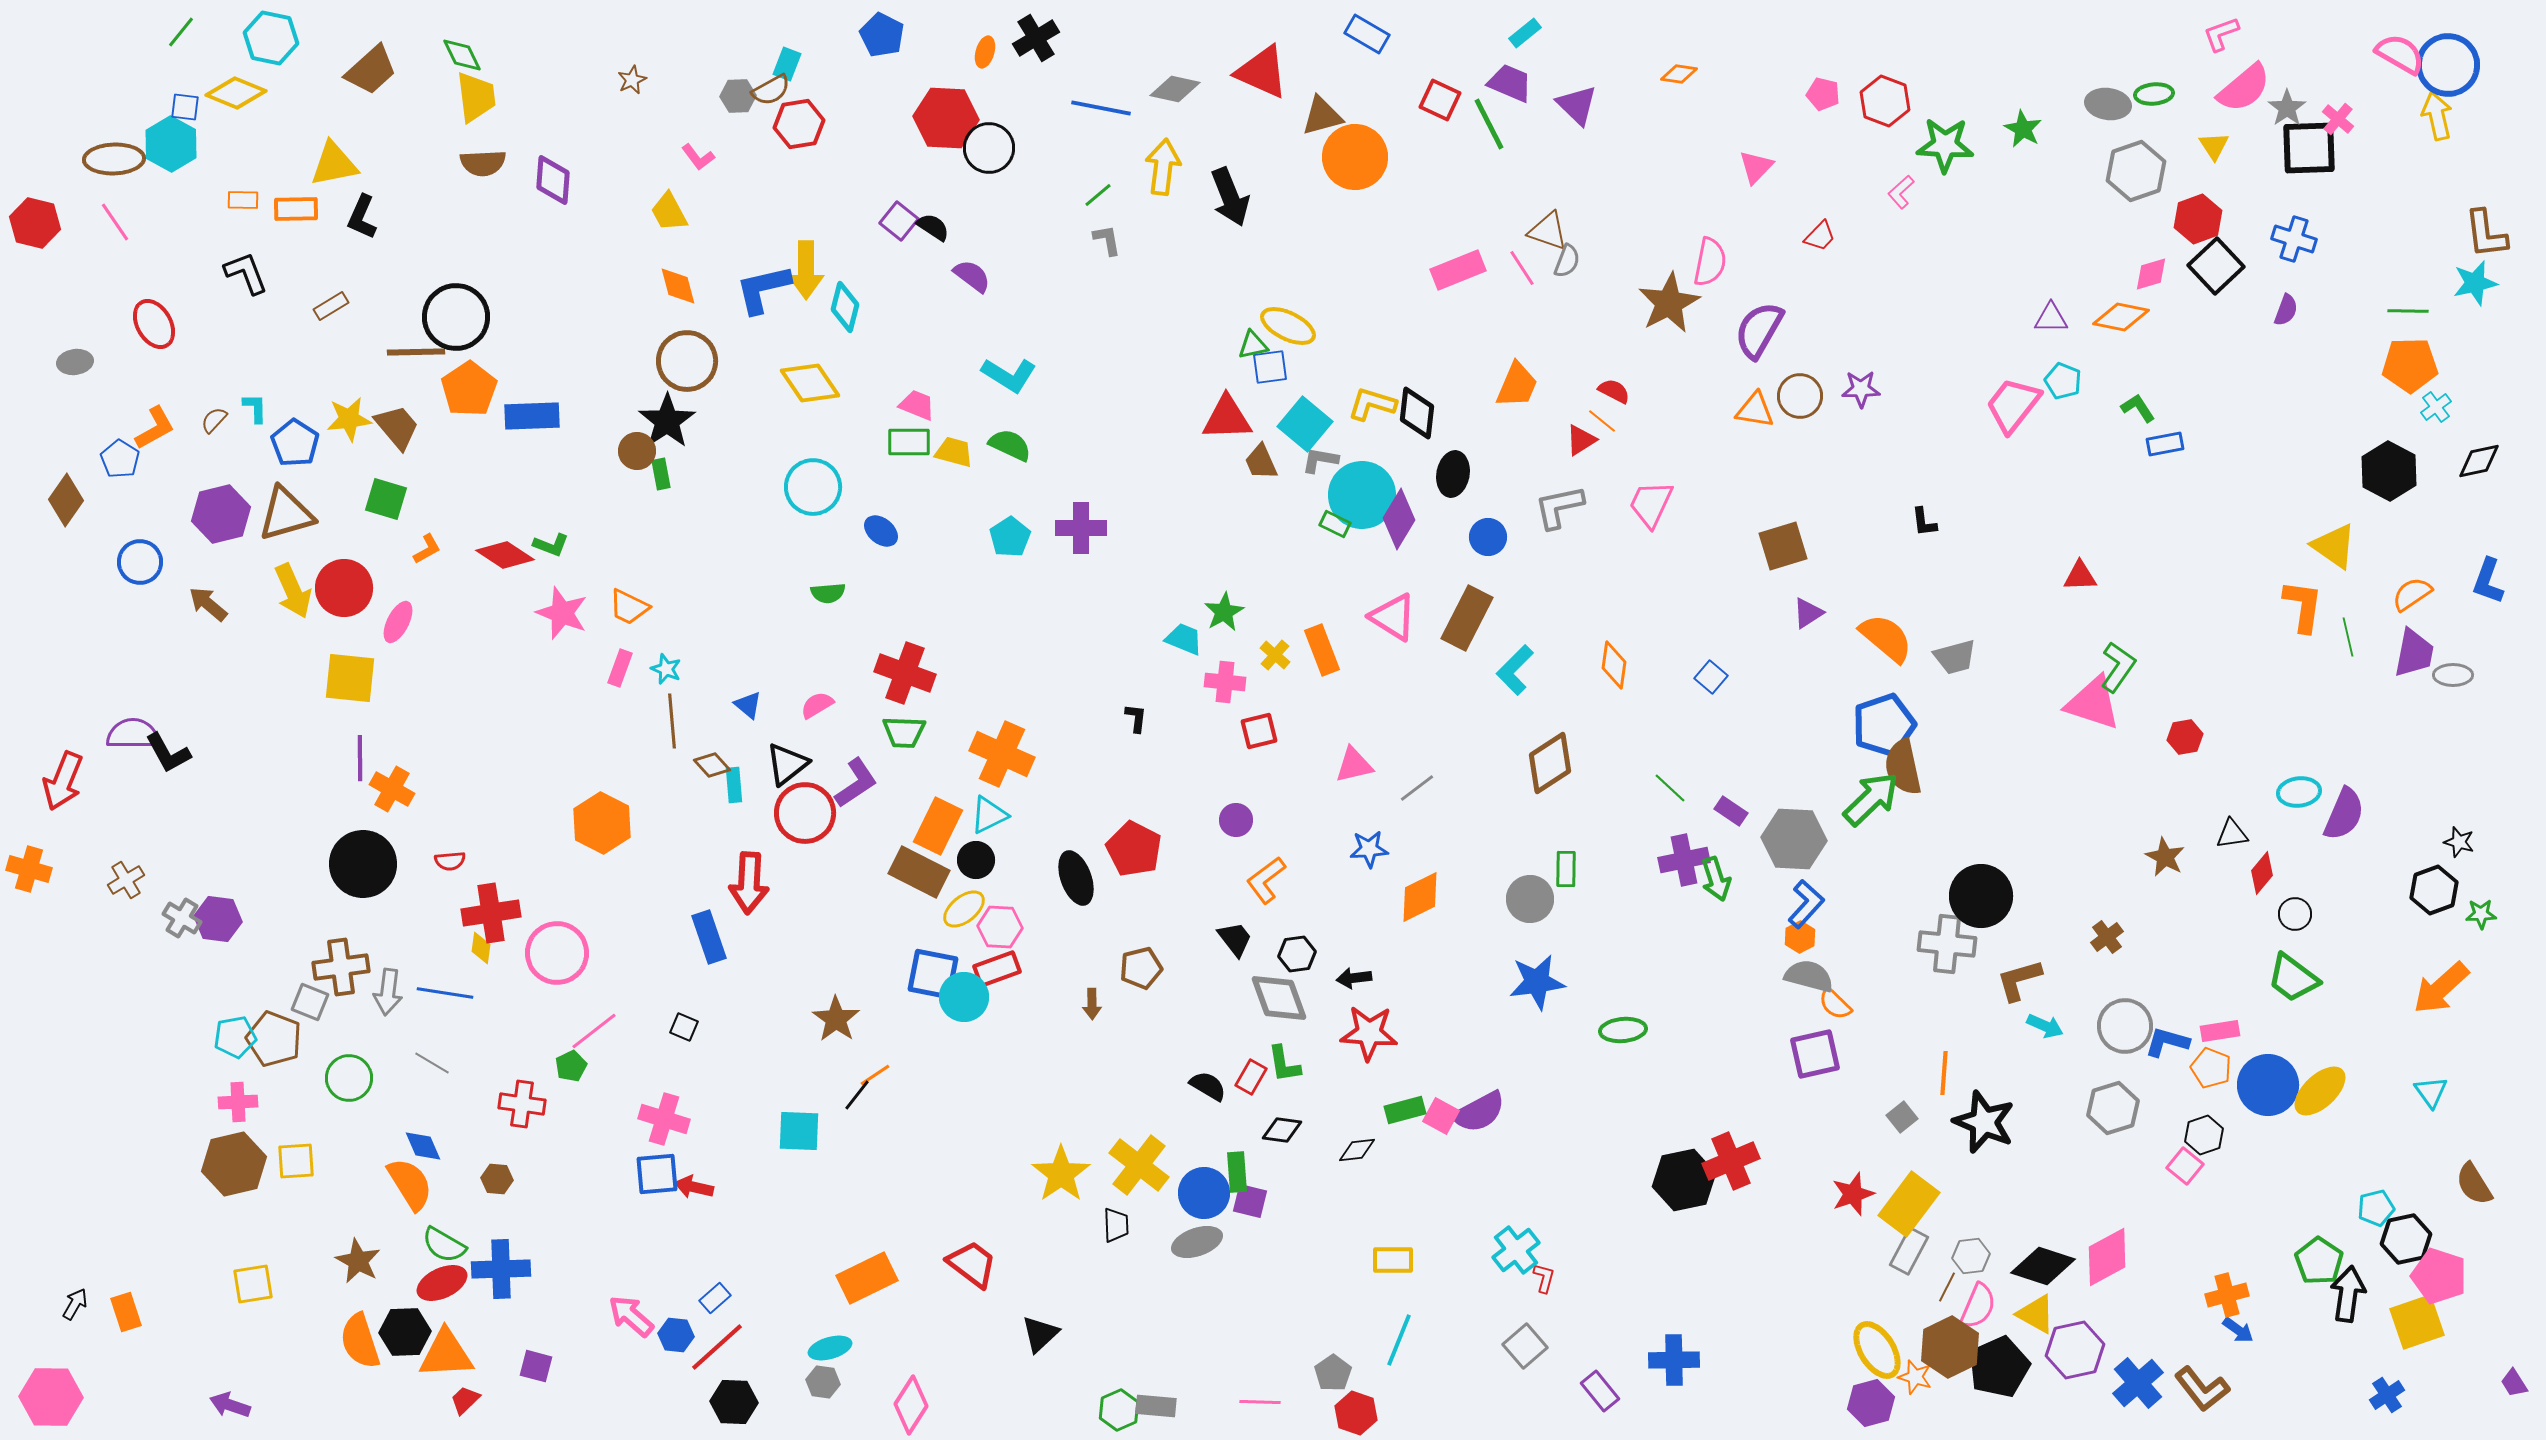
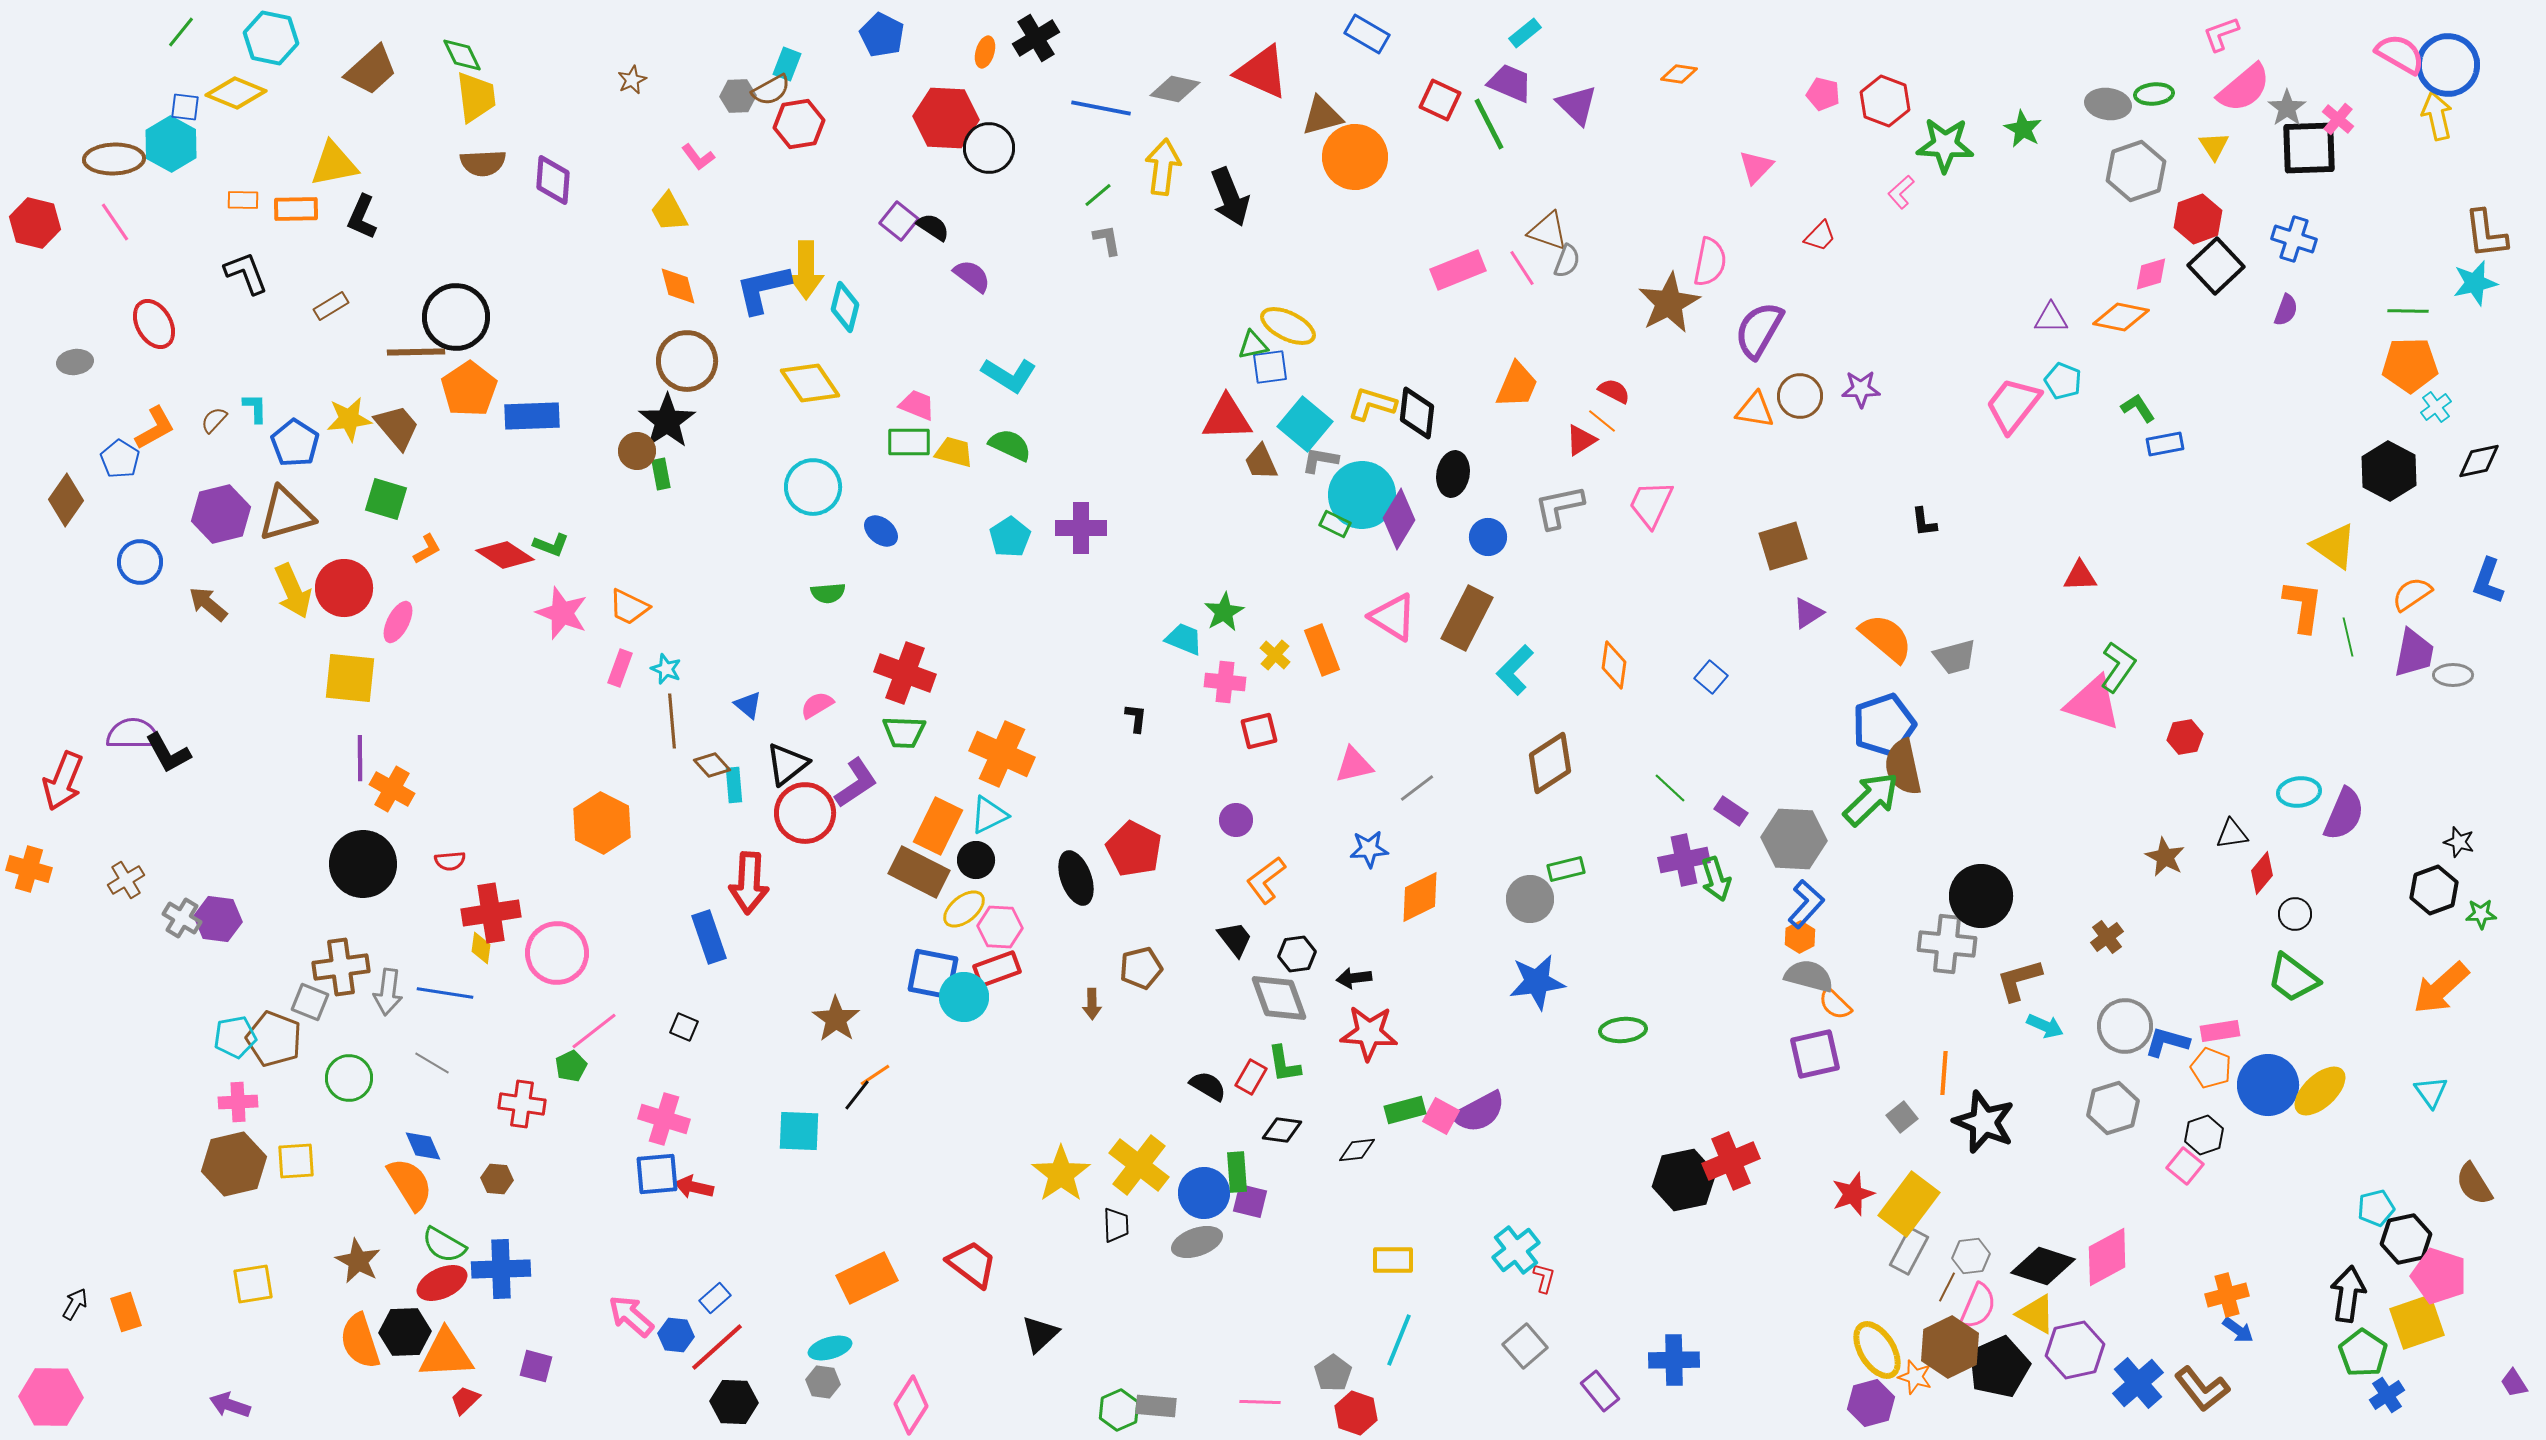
green rectangle at (1566, 869): rotated 75 degrees clockwise
green pentagon at (2319, 1261): moved 44 px right, 92 px down
